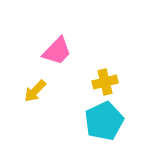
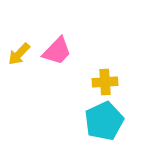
yellow cross: rotated 10 degrees clockwise
yellow arrow: moved 16 px left, 37 px up
